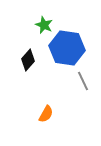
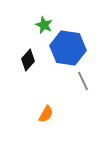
blue hexagon: moved 1 px right
